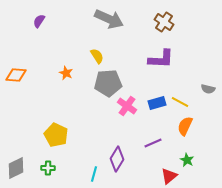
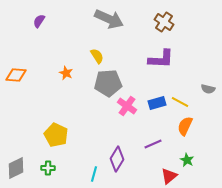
purple line: moved 1 px down
